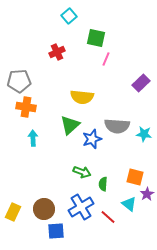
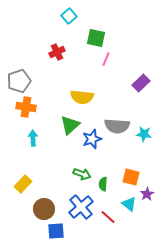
gray pentagon: rotated 15 degrees counterclockwise
green arrow: moved 2 px down
orange square: moved 4 px left
blue cross: rotated 10 degrees counterclockwise
yellow rectangle: moved 10 px right, 28 px up; rotated 18 degrees clockwise
